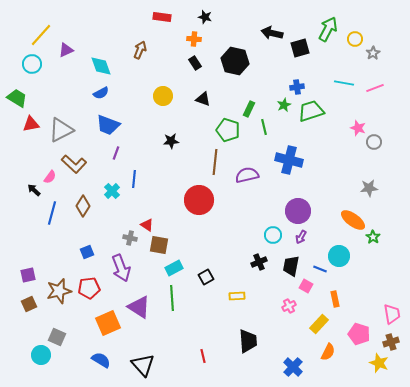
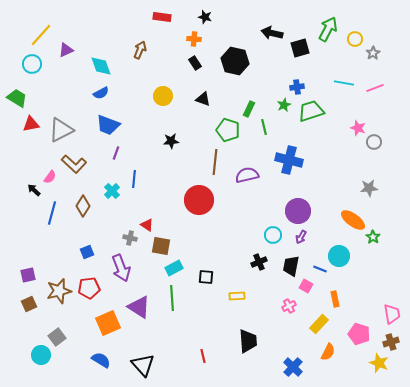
brown square at (159, 245): moved 2 px right, 1 px down
black square at (206, 277): rotated 35 degrees clockwise
gray square at (57, 337): rotated 30 degrees clockwise
